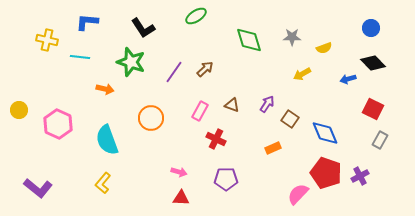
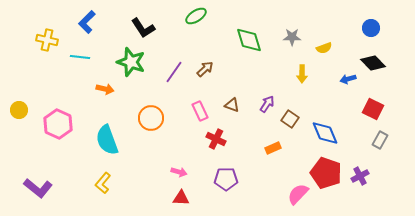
blue L-shape: rotated 50 degrees counterclockwise
yellow arrow: rotated 60 degrees counterclockwise
pink rectangle: rotated 54 degrees counterclockwise
